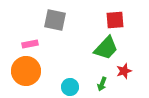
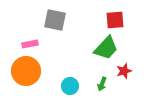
cyan circle: moved 1 px up
